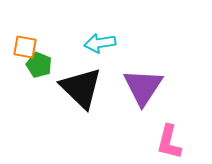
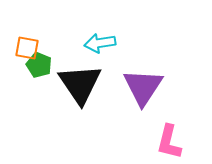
orange square: moved 2 px right, 1 px down
black triangle: moved 1 px left, 4 px up; rotated 12 degrees clockwise
